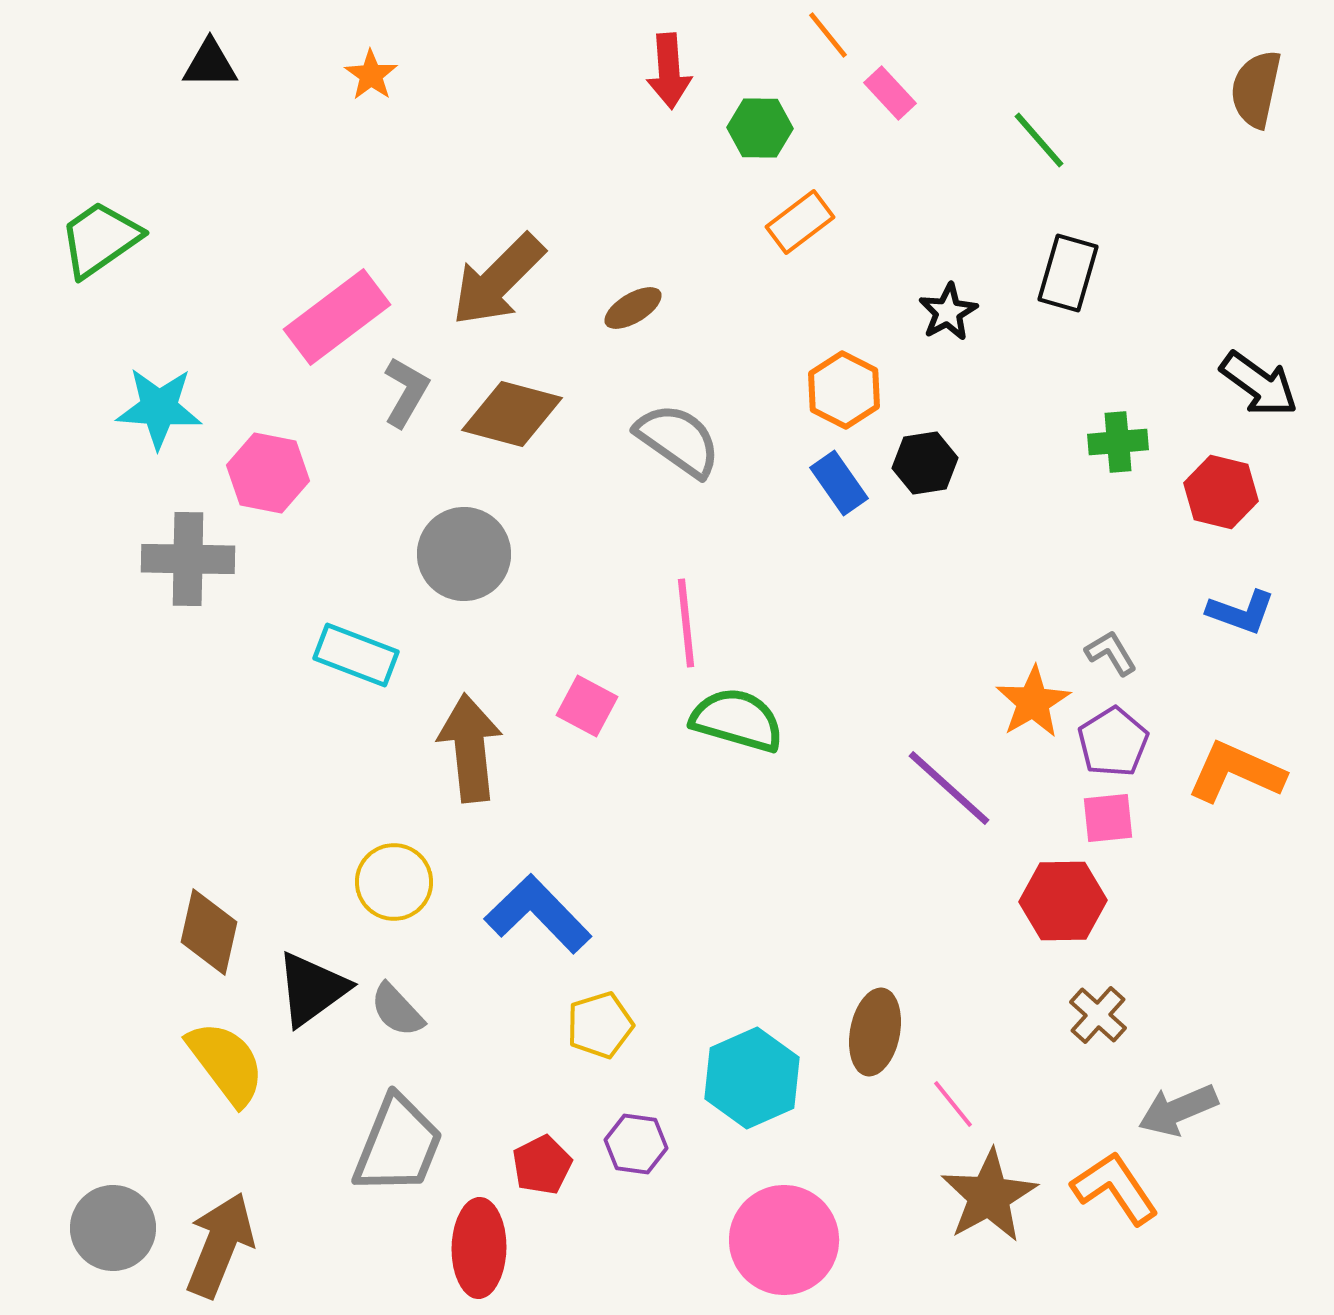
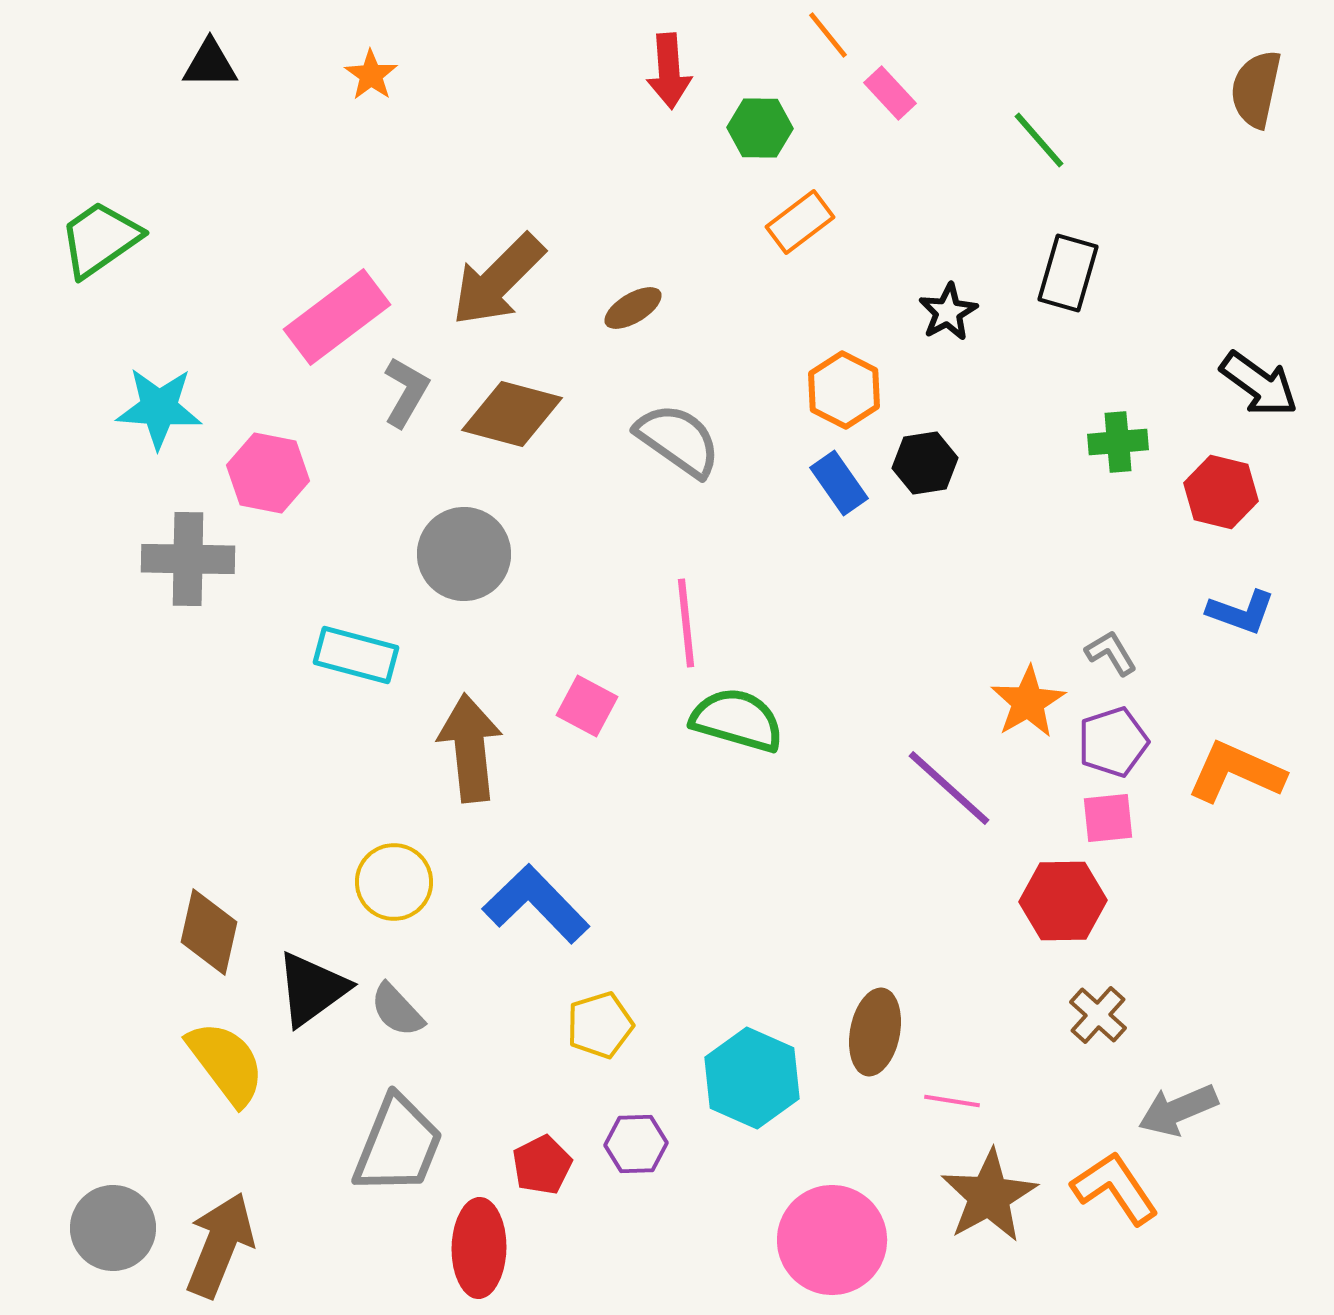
cyan rectangle at (356, 655): rotated 6 degrees counterclockwise
orange star at (1033, 702): moved 5 px left
purple pentagon at (1113, 742): rotated 14 degrees clockwise
blue L-shape at (538, 914): moved 2 px left, 10 px up
cyan hexagon at (752, 1078): rotated 12 degrees counterclockwise
pink line at (953, 1104): moved 1 px left, 3 px up; rotated 42 degrees counterclockwise
purple hexagon at (636, 1144): rotated 10 degrees counterclockwise
pink circle at (784, 1240): moved 48 px right
